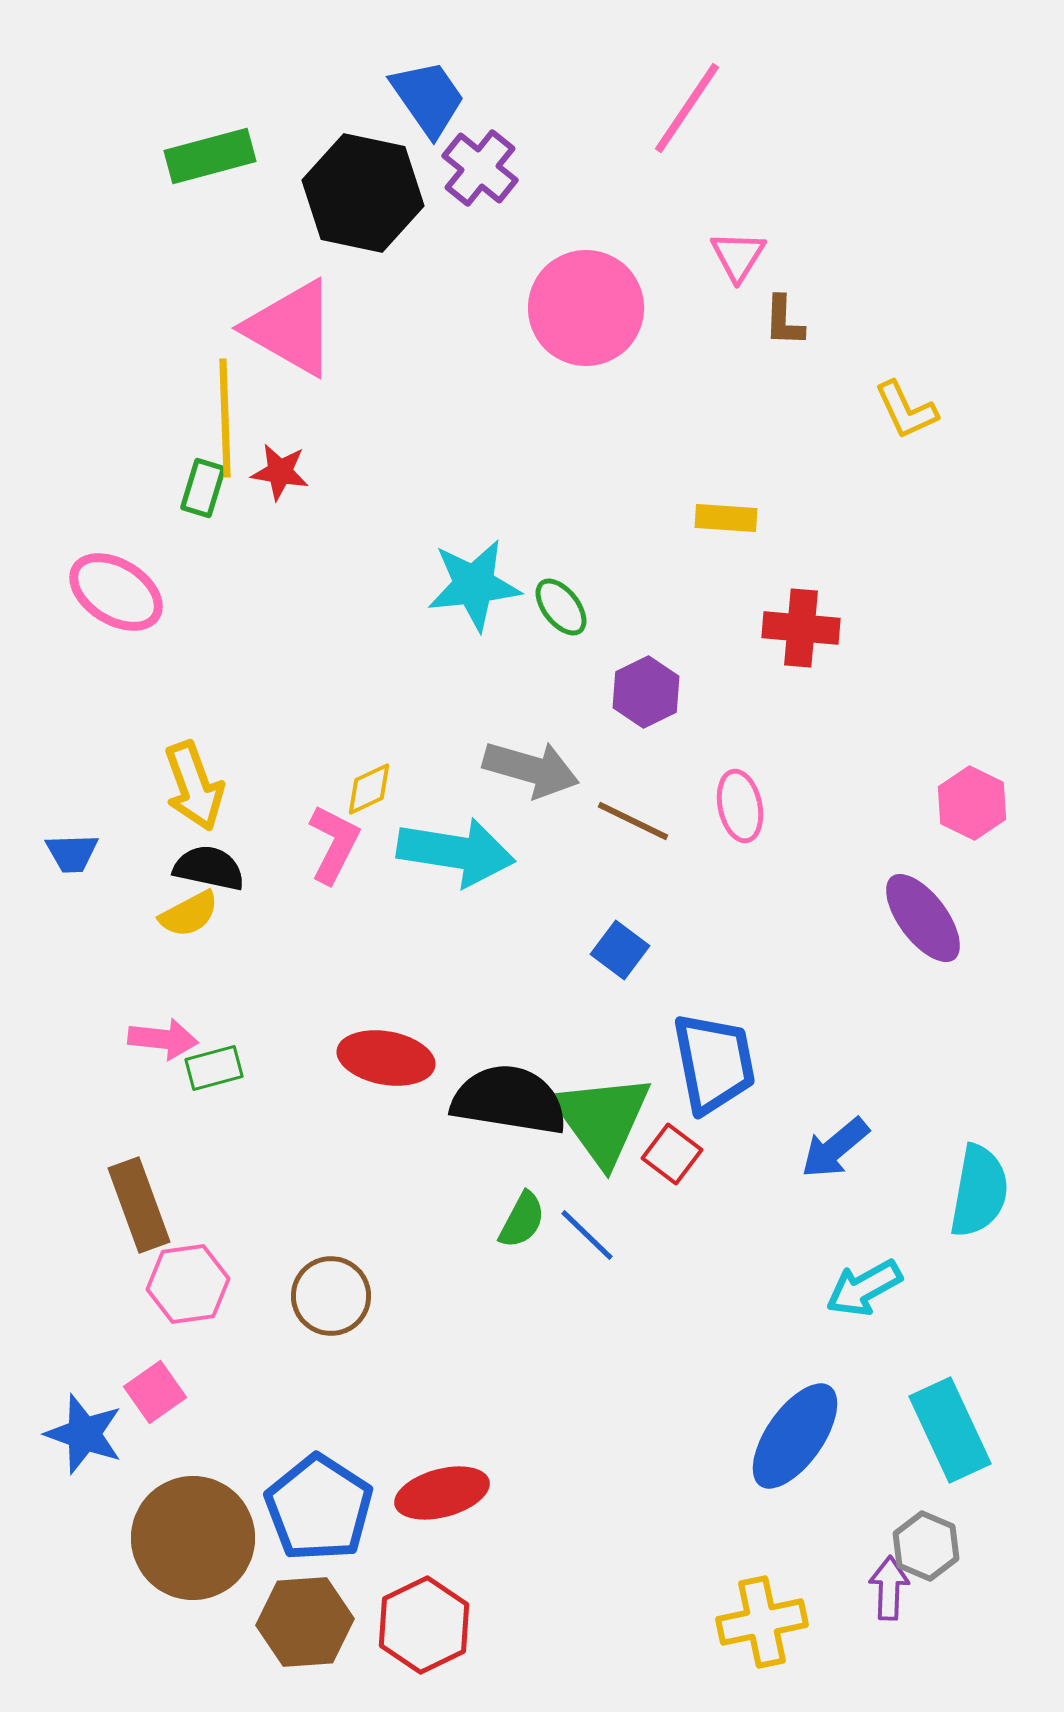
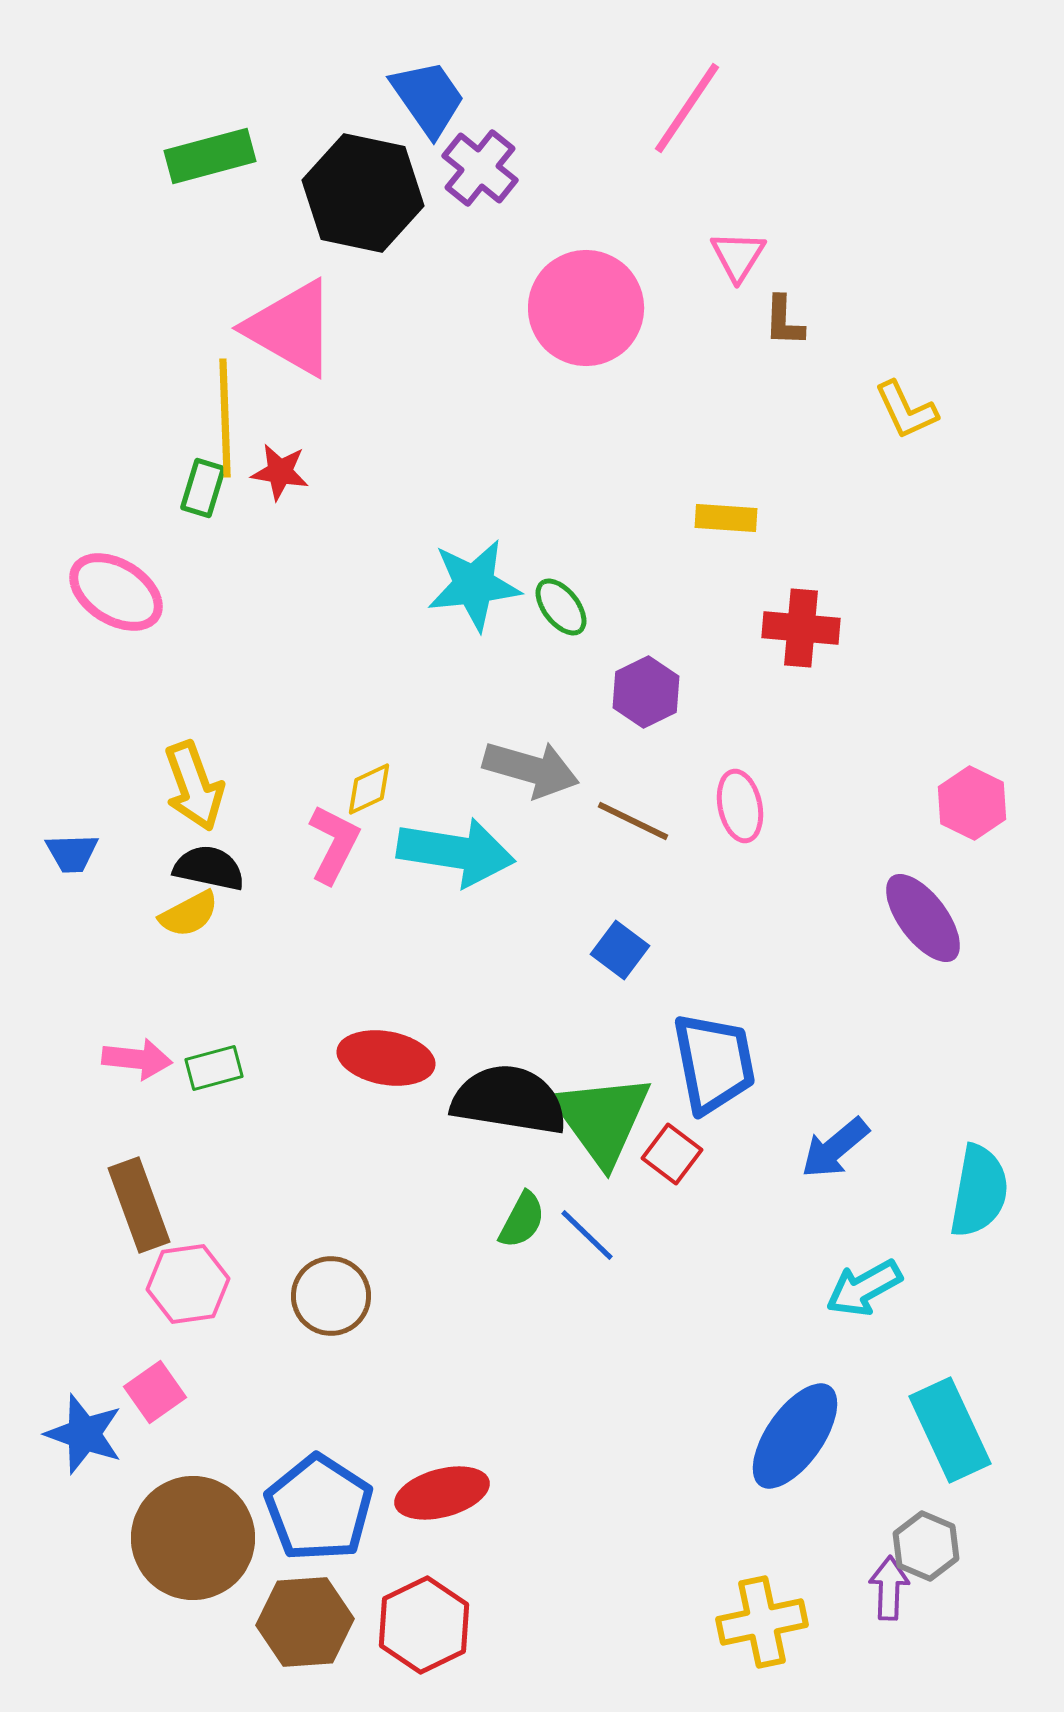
pink arrow at (163, 1039): moved 26 px left, 20 px down
